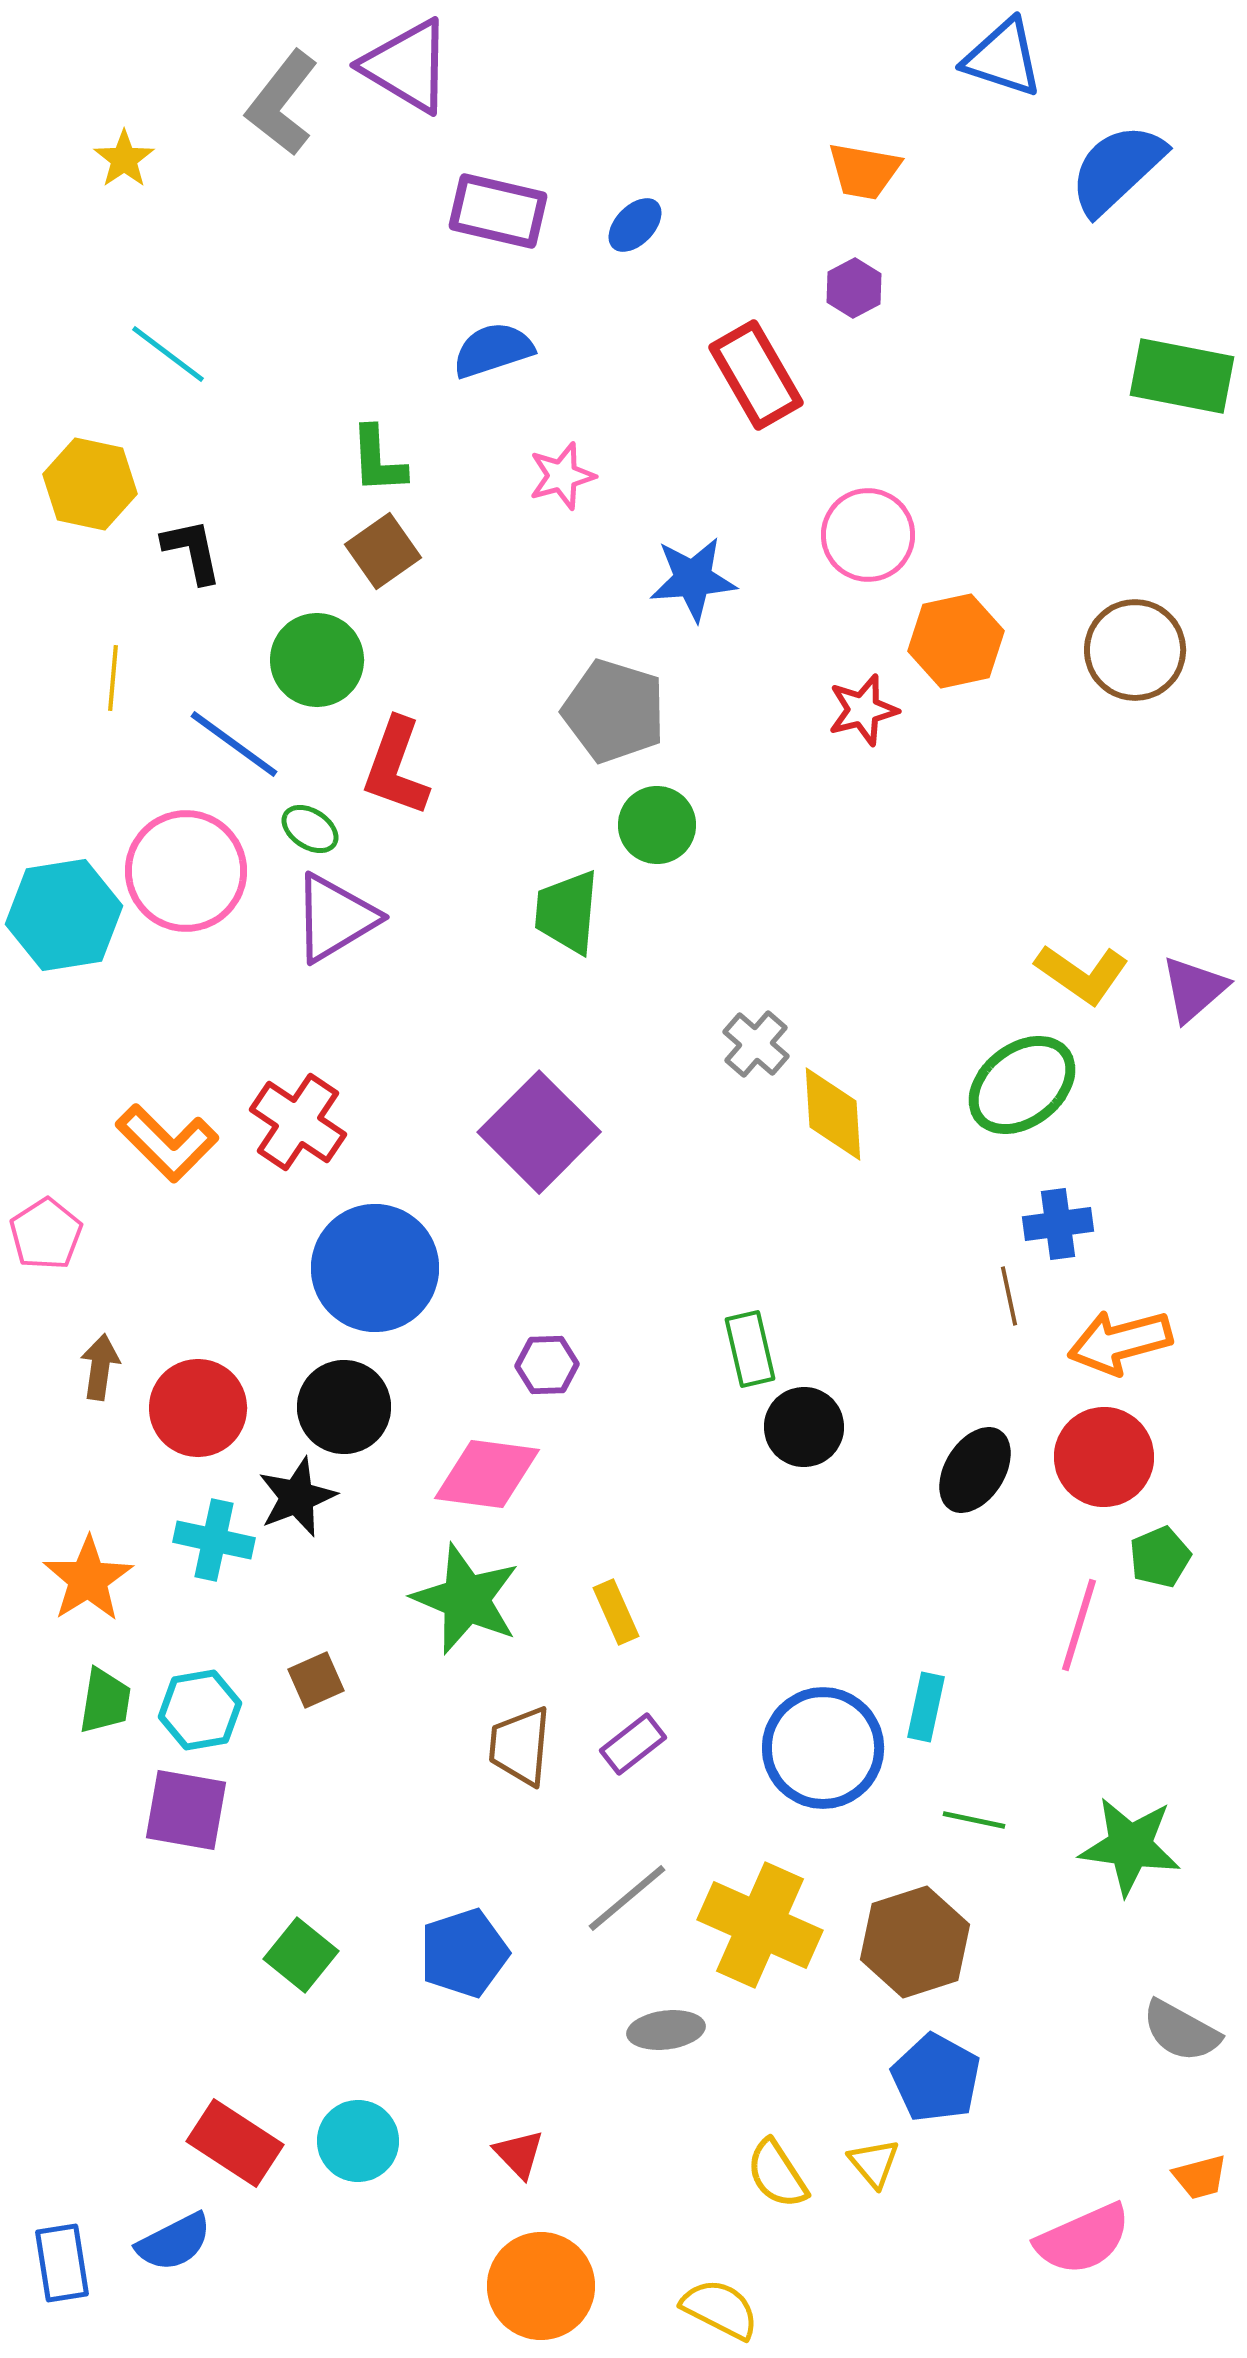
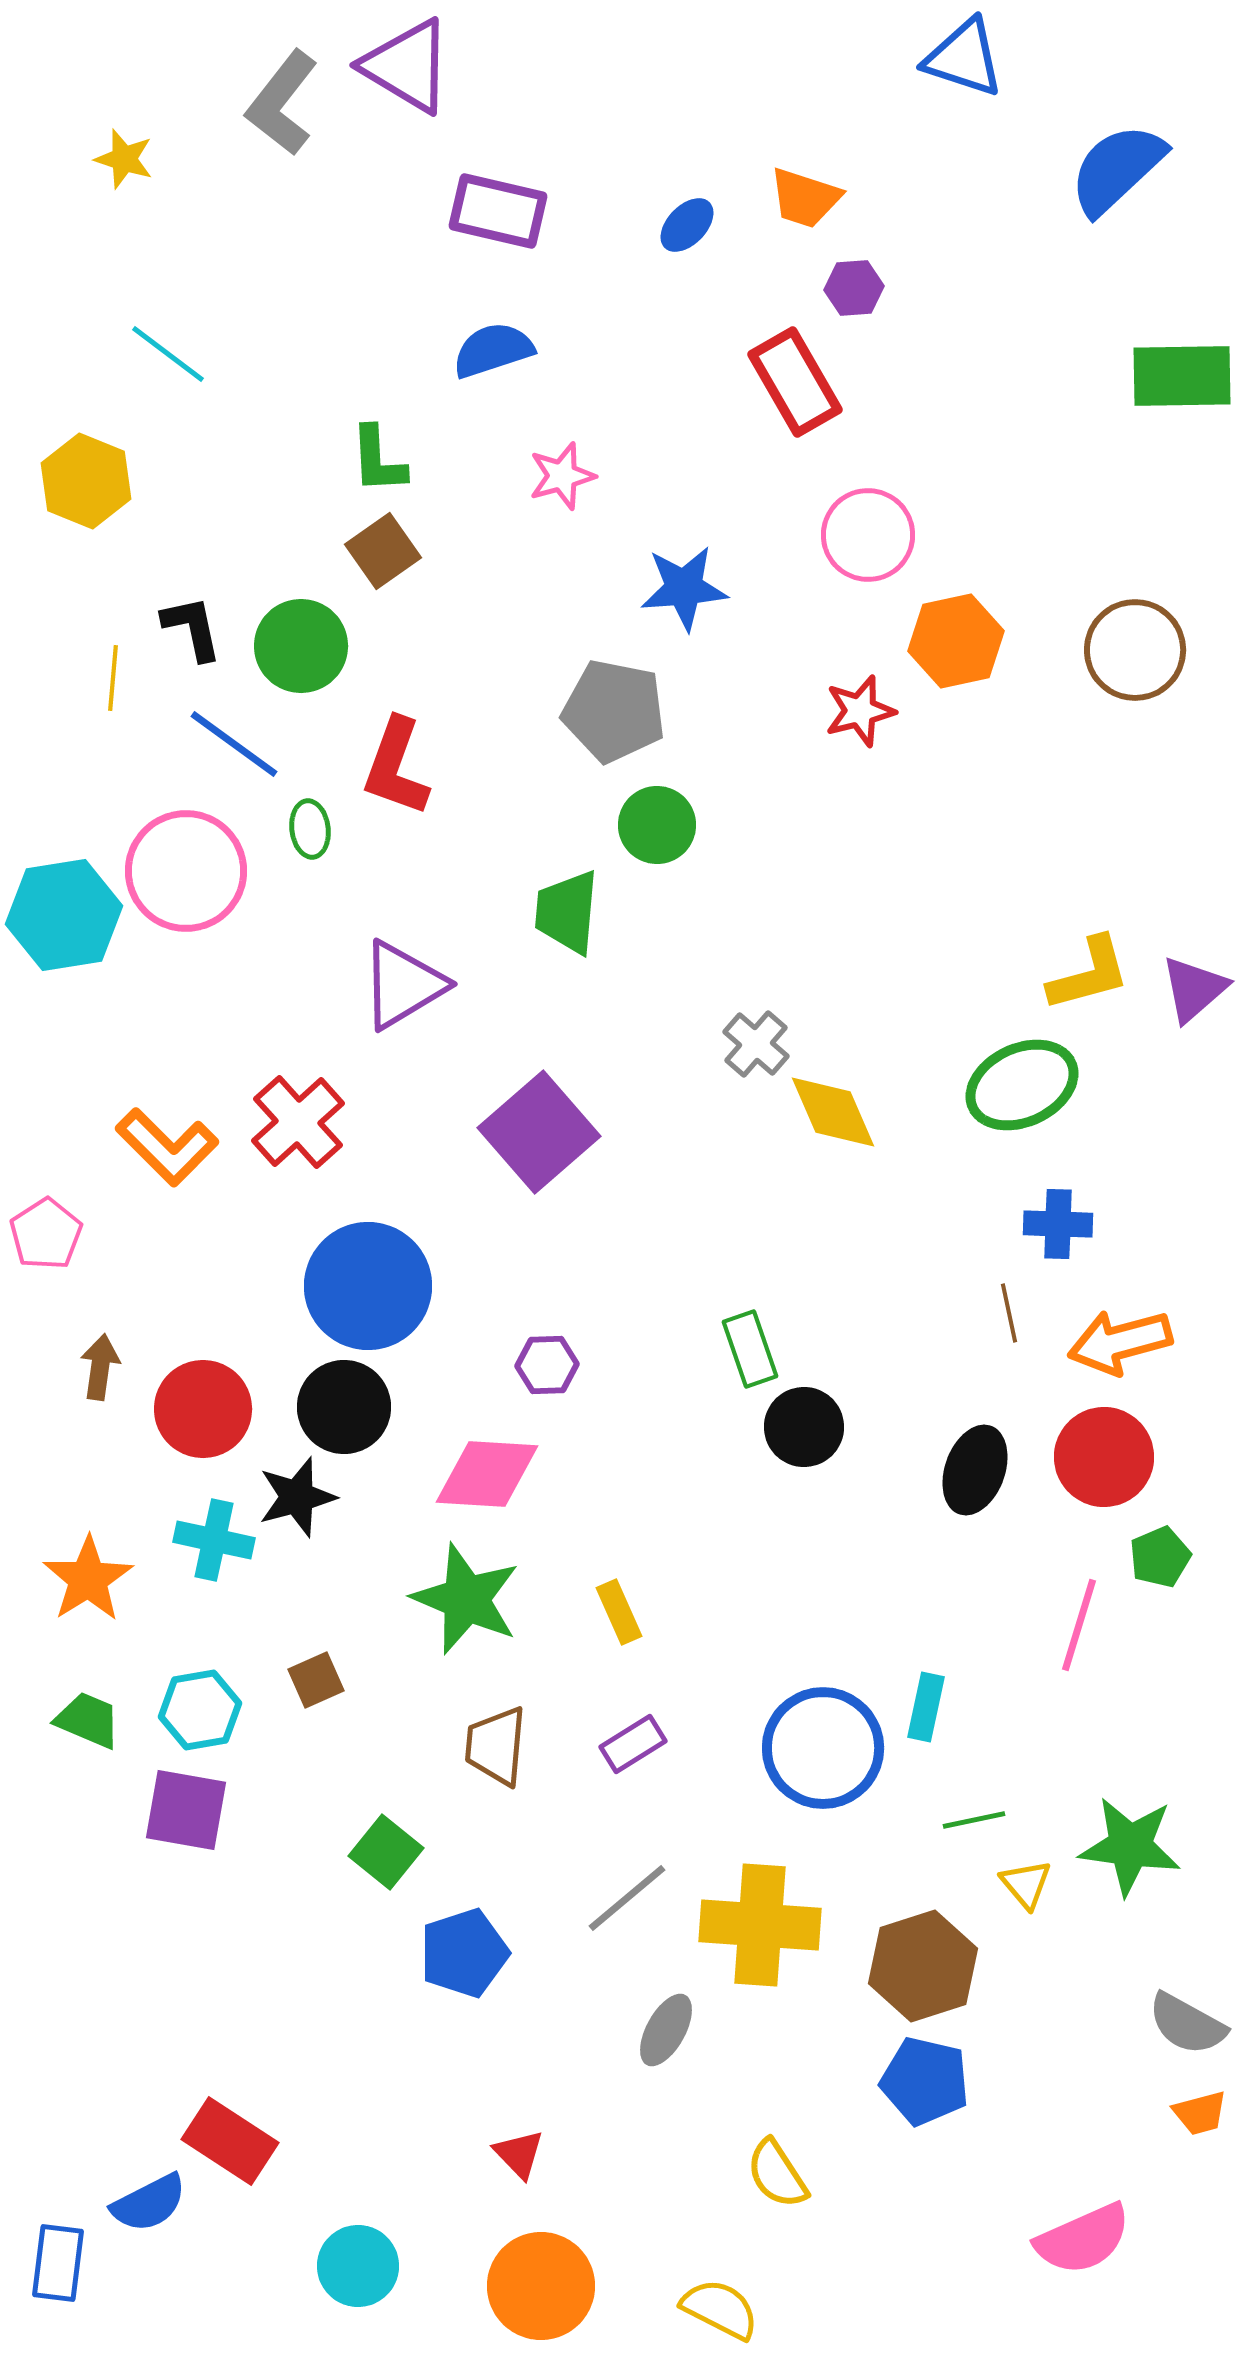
blue triangle at (1003, 58): moved 39 px left
yellow star at (124, 159): rotated 20 degrees counterclockwise
orange trapezoid at (864, 171): moved 59 px left, 27 px down; rotated 8 degrees clockwise
blue ellipse at (635, 225): moved 52 px right
purple hexagon at (854, 288): rotated 24 degrees clockwise
red rectangle at (756, 375): moved 39 px right, 7 px down
green rectangle at (1182, 376): rotated 12 degrees counterclockwise
yellow hexagon at (90, 484): moved 4 px left, 3 px up; rotated 10 degrees clockwise
black L-shape at (192, 551): moved 77 px down
blue star at (693, 579): moved 9 px left, 9 px down
green circle at (317, 660): moved 16 px left, 14 px up
red star at (863, 710): moved 3 px left, 1 px down
gray pentagon at (614, 711): rotated 6 degrees counterclockwise
green ellipse at (310, 829): rotated 50 degrees clockwise
purple triangle at (335, 918): moved 68 px right, 67 px down
yellow L-shape at (1082, 974): moved 7 px right; rotated 50 degrees counterclockwise
green ellipse at (1022, 1085): rotated 13 degrees clockwise
yellow diamond at (833, 1114): moved 2 px up; rotated 20 degrees counterclockwise
red cross at (298, 1122): rotated 14 degrees clockwise
purple square at (539, 1132): rotated 4 degrees clockwise
orange L-shape at (167, 1143): moved 4 px down
blue cross at (1058, 1224): rotated 10 degrees clockwise
blue circle at (375, 1268): moved 7 px left, 18 px down
brown line at (1009, 1296): moved 17 px down
green rectangle at (750, 1349): rotated 6 degrees counterclockwise
red circle at (198, 1408): moved 5 px right, 1 px down
black ellipse at (975, 1470): rotated 12 degrees counterclockwise
pink diamond at (487, 1474): rotated 4 degrees counterclockwise
black star at (297, 1497): rotated 6 degrees clockwise
yellow rectangle at (616, 1612): moved 3 px right
green trapezoid at (105, 1701): moved 17 px left, 19 px down; rotated 76 degrees counterclockwise
purple rectangle at (633, 1744): rotated 6 degrees clockwise
brown trapezoid at (520, 1746): moved 24 px left
green line at (974, 1820): rotated 24 degrees counterclockwise
yellow cross at (760, 1925): rotated 20 degrees counterclockwise
brown hexagon at (915, 1942): moved 8 px right, 24 px down
green square at (301, 1955): moved 85 px right, 103 px up
gray ellipse at (666, 2030): rotated 54 degrees counterclockwise
gray semicircle at (1181, 2031): moved 6 px right, 7 px up
blue pentagon at (936, 2078): moved 11 px left, 3 px down; rotated 16 degrees counterclockwise
cyan circle at (358, 2141): moved 125 px down
red rectangle at (235, 2143): moved 5 px left, 2 px up
yellow triangle at (874, 2163): moved 152 px right, 279 px up
orange trapezoid at (1200, 2177): moved 64 px up
blue semicircle at (174, 2242): moved 25 px left, 39 px up
blue rectangle at (62, 2263): moved 4 px left; rotated 16 degrees clockwise
